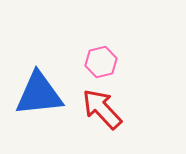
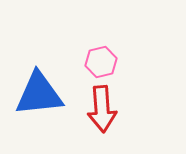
red arrow: rotated 141 degrees counterclockwise
